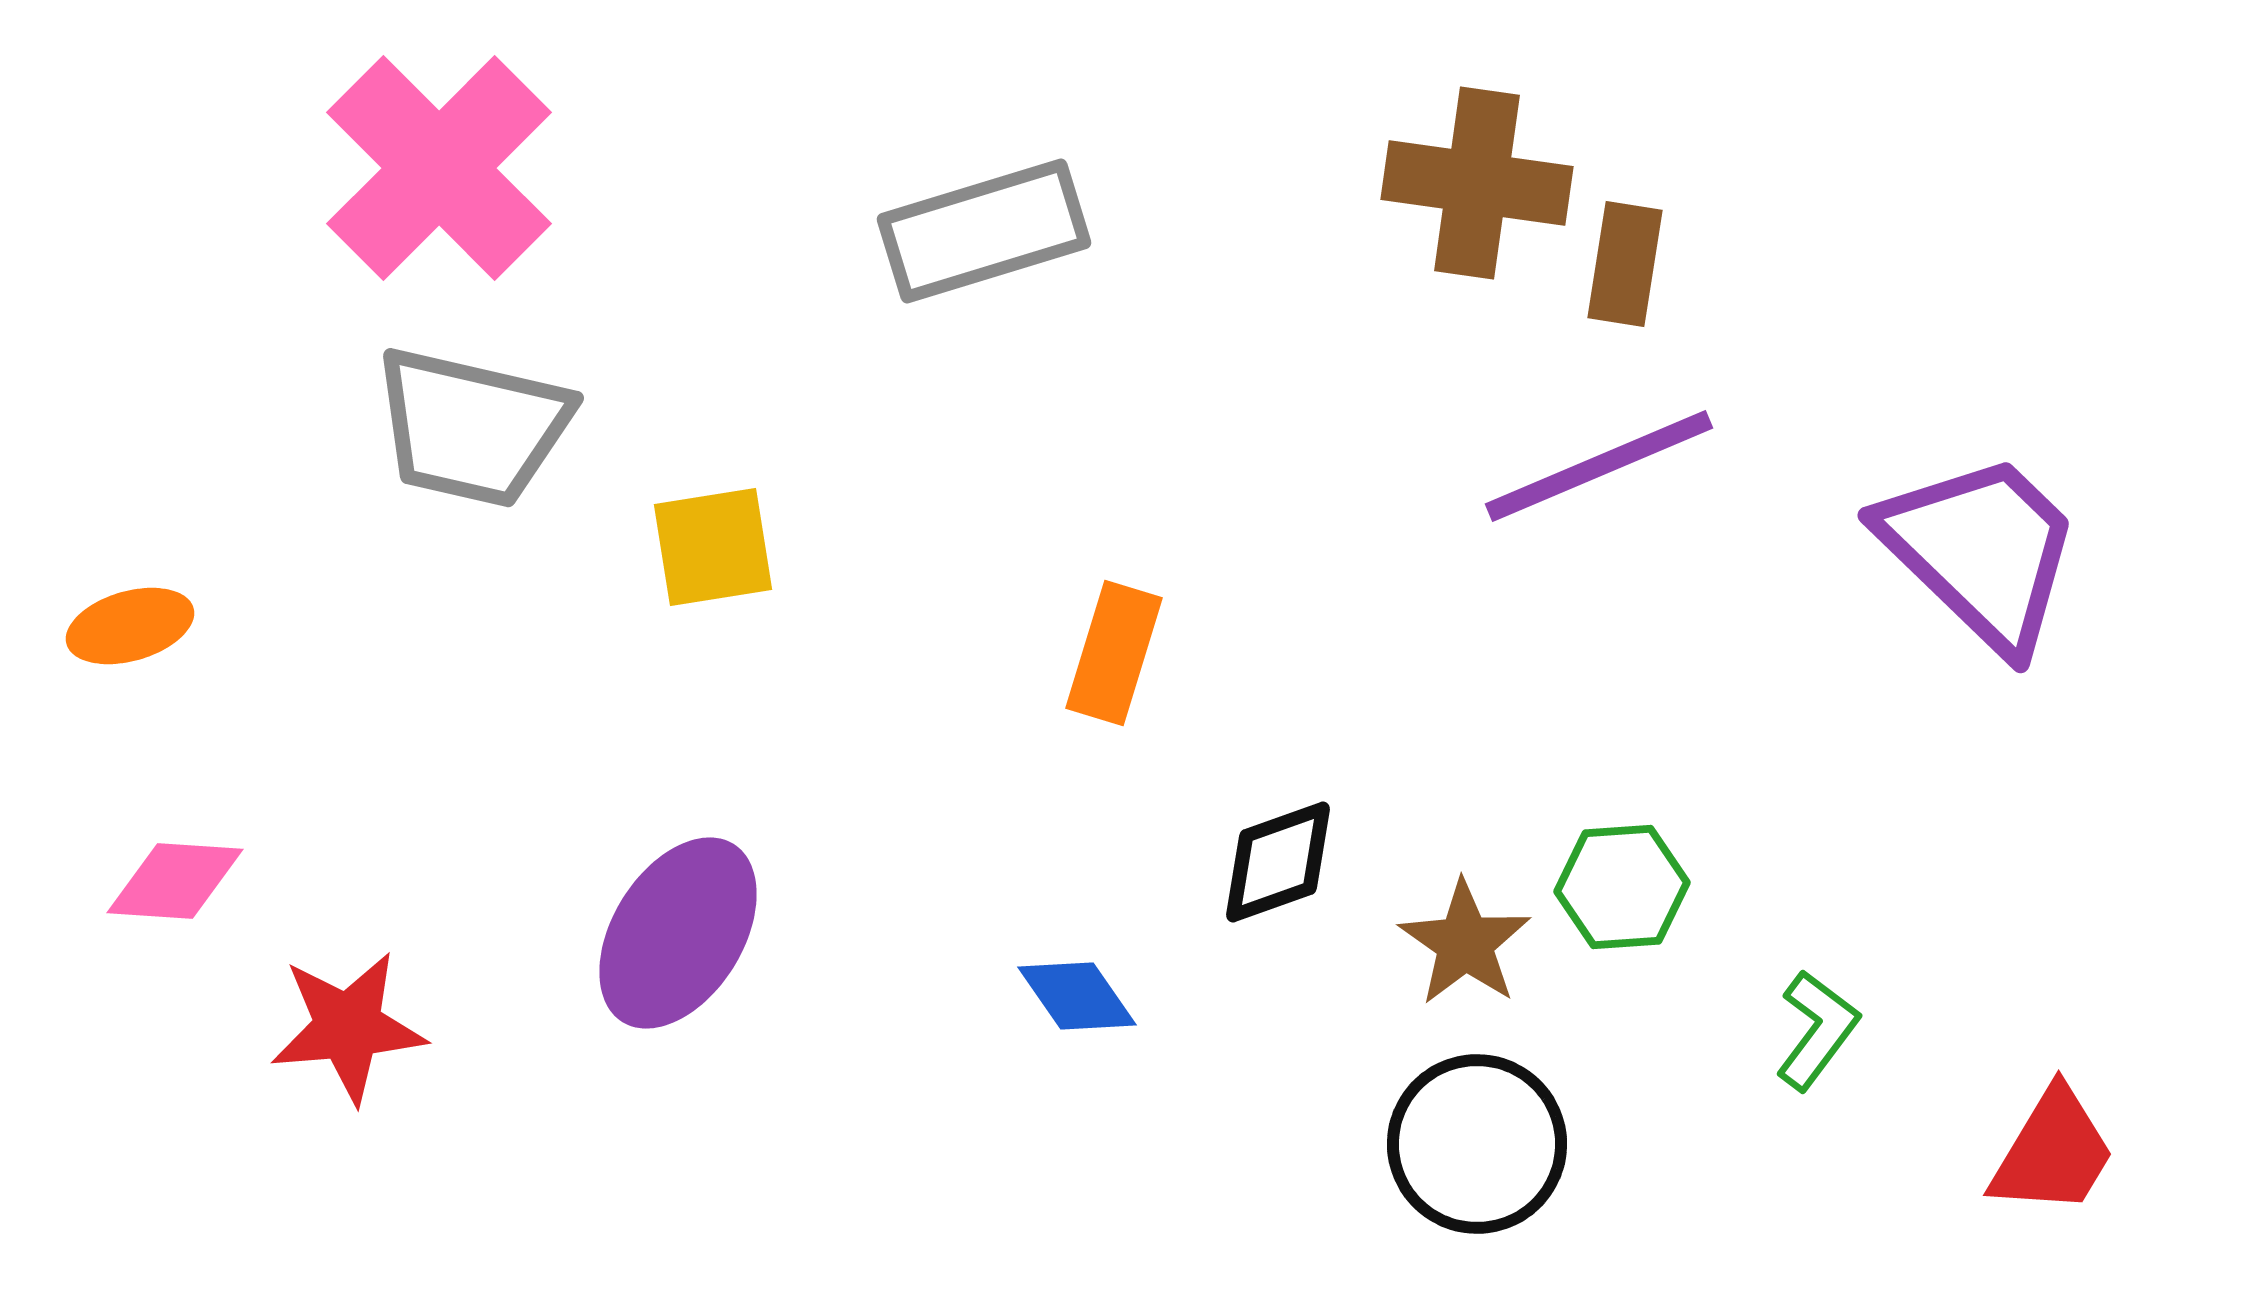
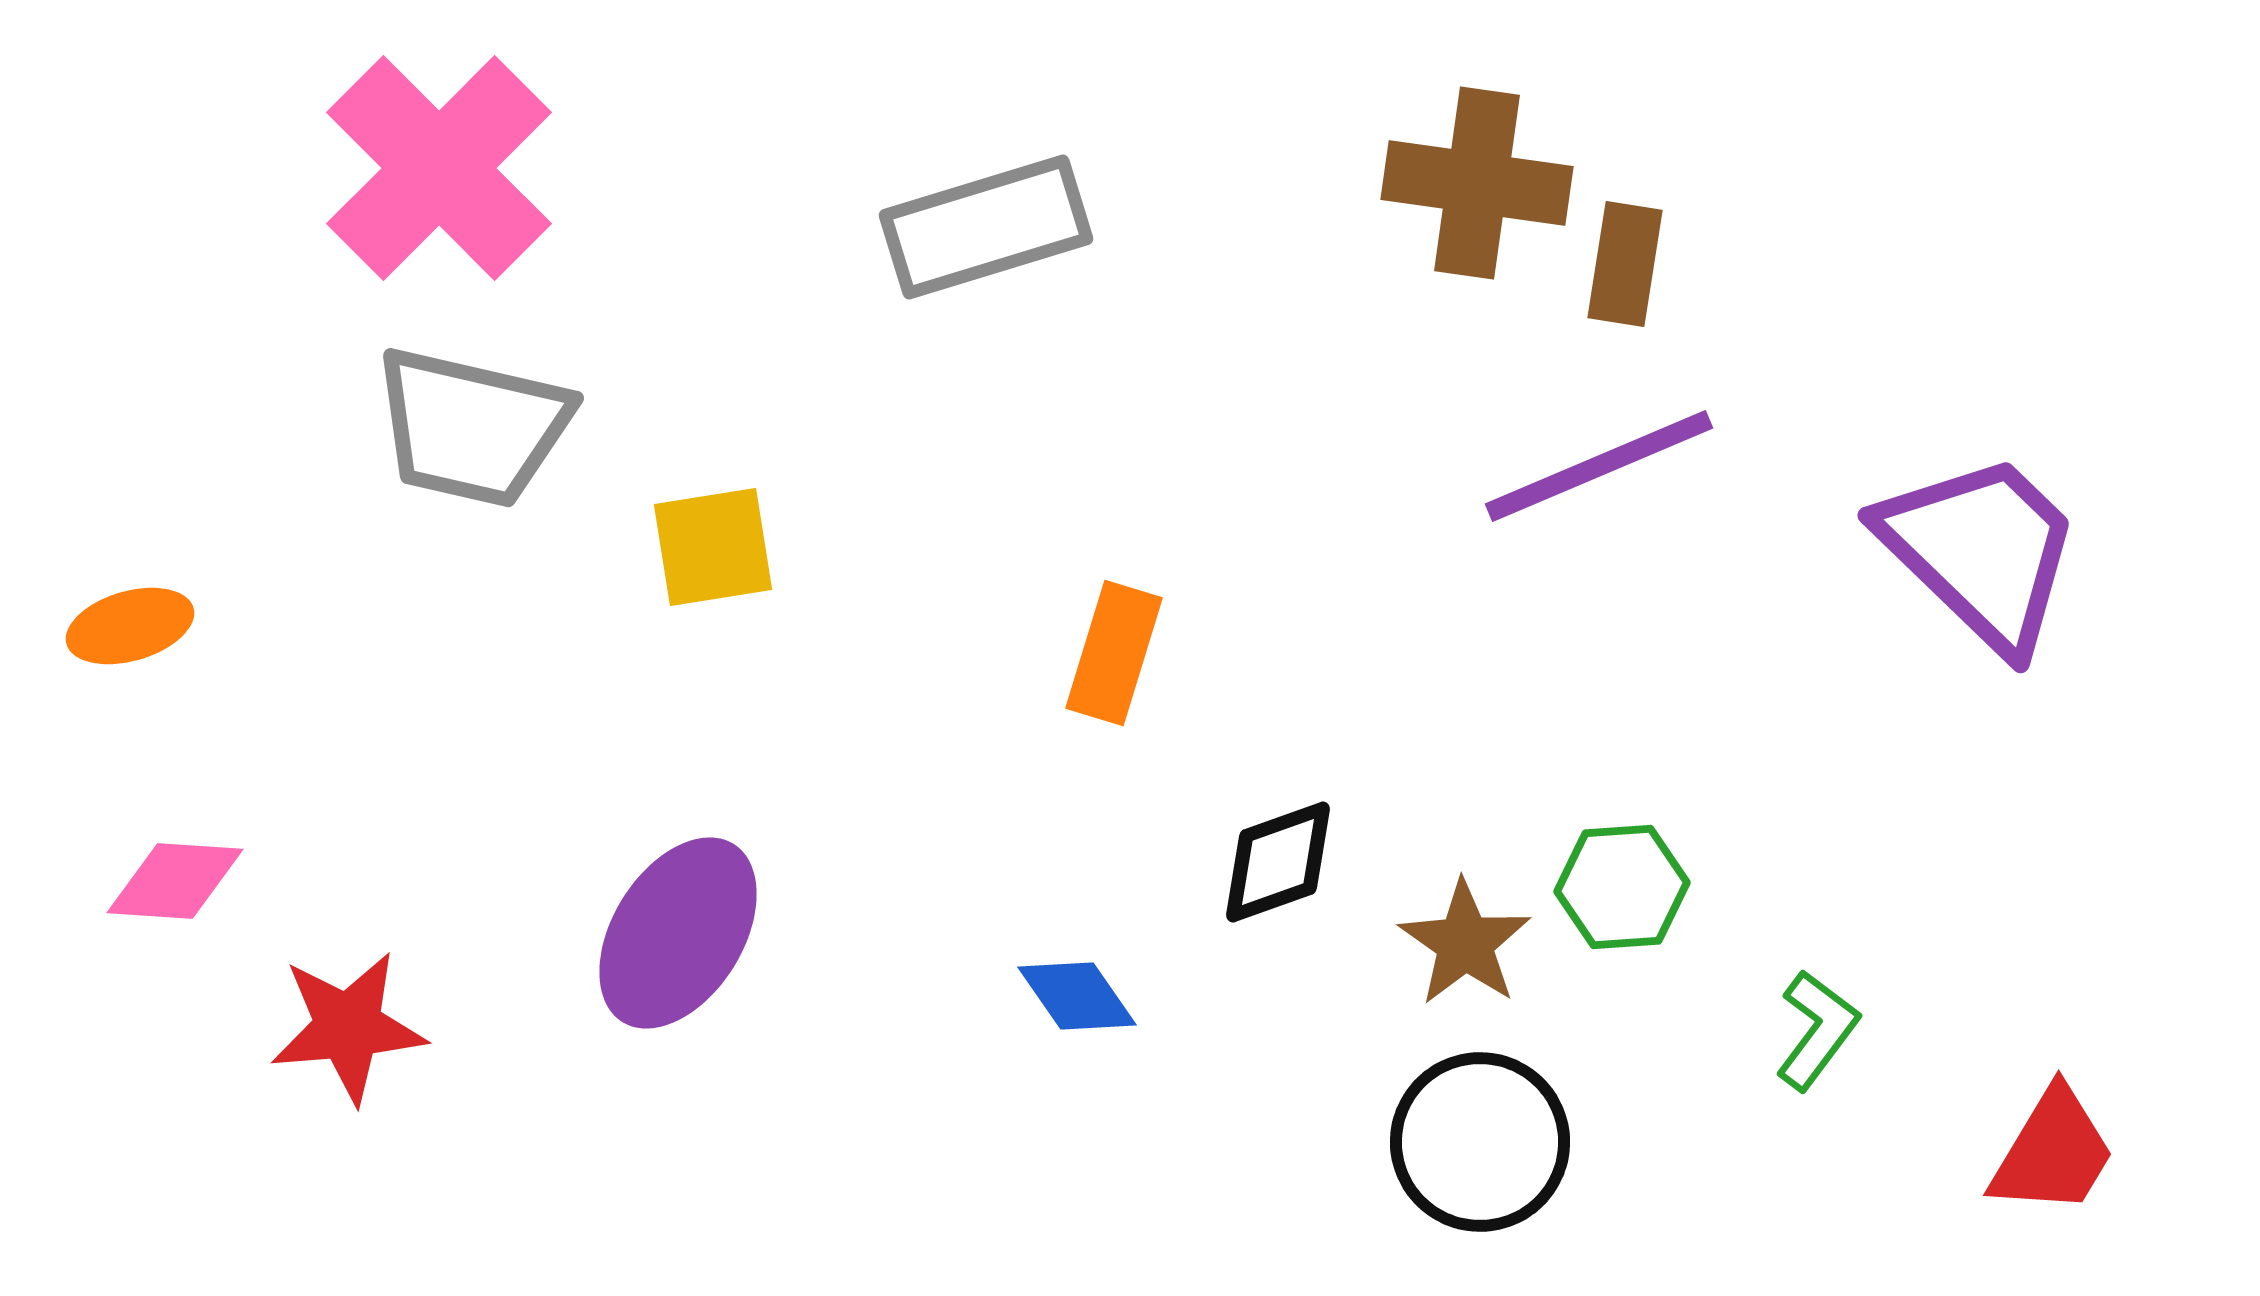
gray rectangle: moved 2 px right, 4 px up
black circle: moved 3 px right, 2 px up
